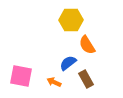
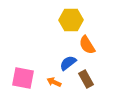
pink square: moved 2 px right, 2 px down
